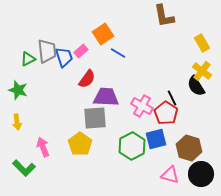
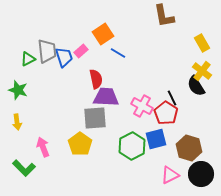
red semicircle: moved 9 px right; rotated 48 degrees counterclockwise
pink triangle: rotated 42 degrees counterclockwise
